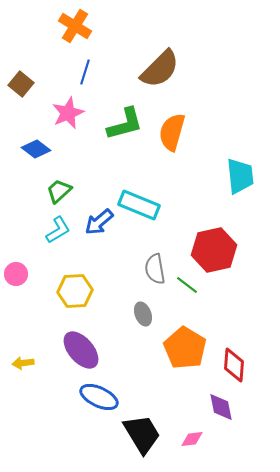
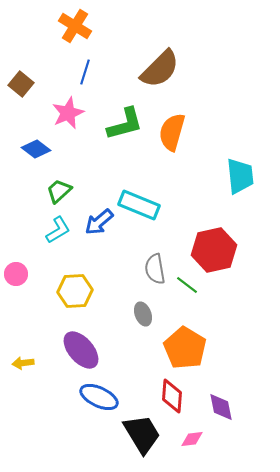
red diamond: moved 62 px left, 31 px down
